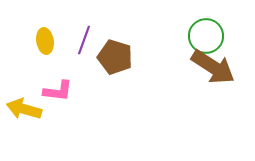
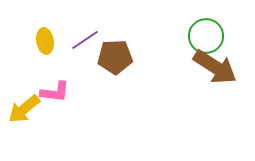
purple line: moved 1 px right; rotated 36 degrees clockwise
brown pentagon: rotated 20 degrees counterclockwise
brown arrow: moved 2 px right
pink L-shape: moved 3 px left, 1 px down
yellow arrow: rotated 56 degrees counterclockwise
